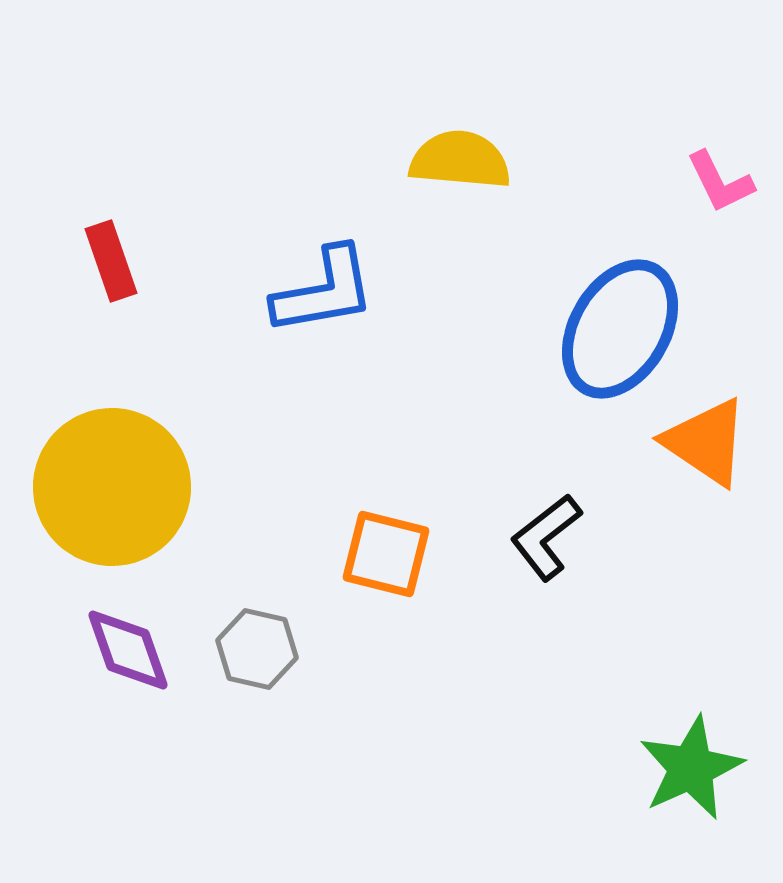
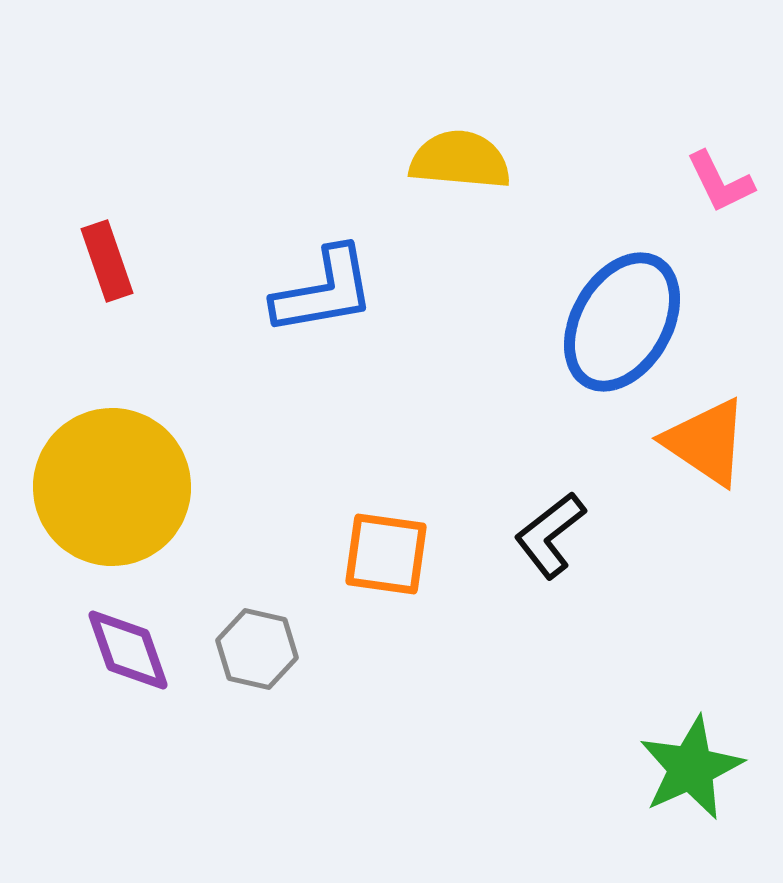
red rectangle: moved 4 px left
blue ellipse: moved 2 px right, 7 px up
black L-shape: moved 4 px right, 2 px up
orange square: rotated 6 degrees counterclockwise
